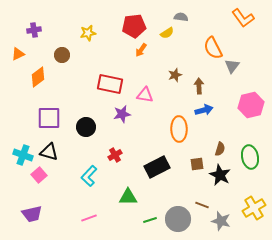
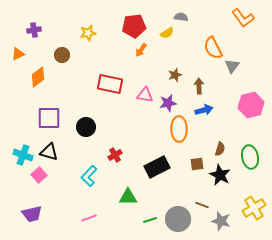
purple star: moved 46 px right, 11 px up
